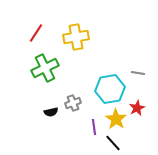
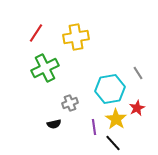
gray line: rotated 48 degrees clockwise
gray cross: moved 3 px left
black semicircle: moved 3 px right, 12 px down
